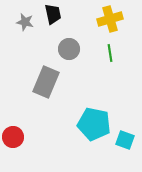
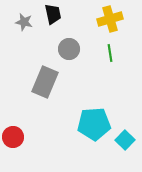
gray star: moved 1 px left
gray rectangle: moved 1 px left
cyan pentagon: rotated 16 degrees counterclockwise
cyan square: rotated 24 degrees clockwise
